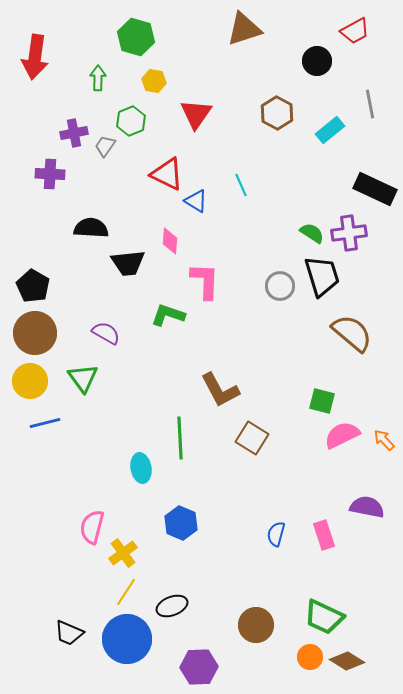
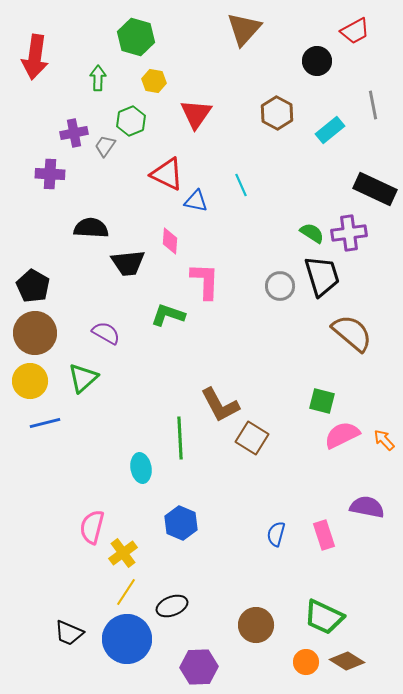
brown triangle at (244, 29): rotated 30 degrees counterclockwise
gray line at (370, 104): moved 3 px right, 1 px down
blue triangle at (196, 201): rotated 20 degrees counterclockwise
green triangle at (83, 378): rotated 24 degrees clockwise
brown L-shape at (220, 390): moved 15 px down
orange circle at (310, 657): moved 4 px left, 5 px down
